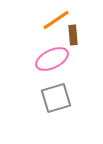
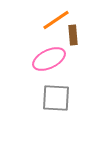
pink ellipse: moved 3 px left
gray square: rotated 20 degrees clockwise
